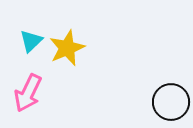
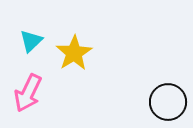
yellow star: moved 7 px right, 5 px down; rotated 9 degrees counterclockwise
black circle: moved 3 px left
